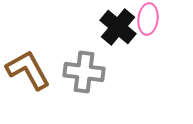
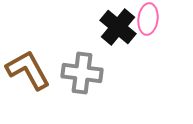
gray cross: moved 2 px left, 1 px down
